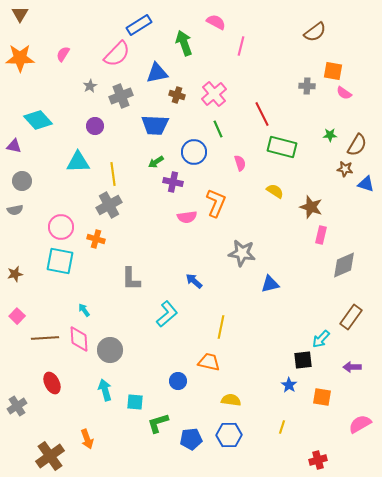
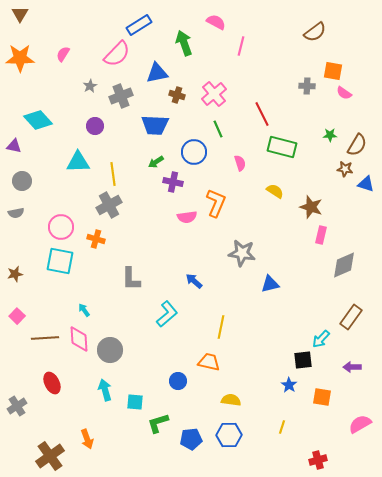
gray semicircle at (15, 210): moved 1 px right, 3 px down
